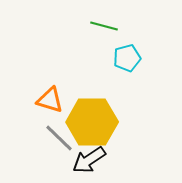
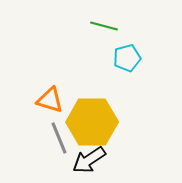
gray line: rotated 24 degrees clockwise
